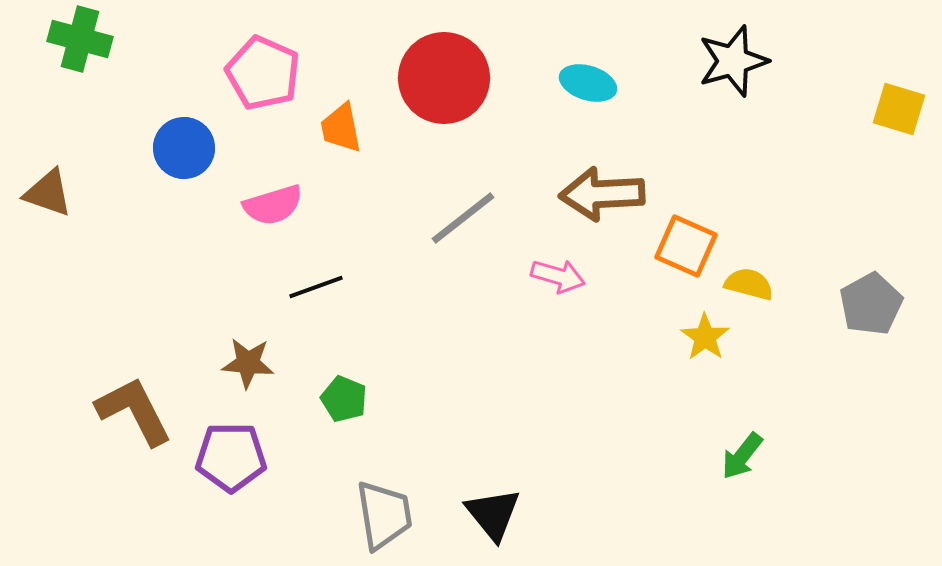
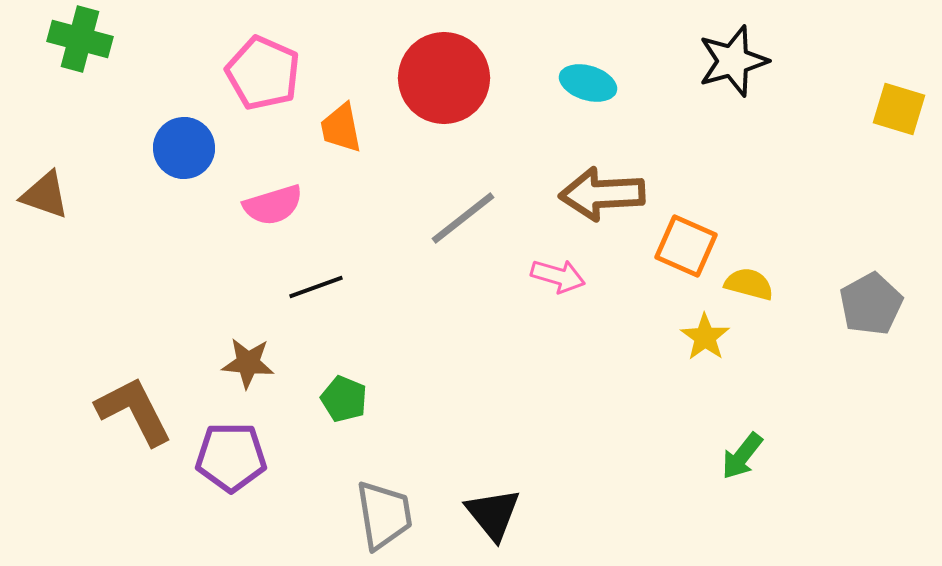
brown triangle: moved 3 px left, 2 px down
